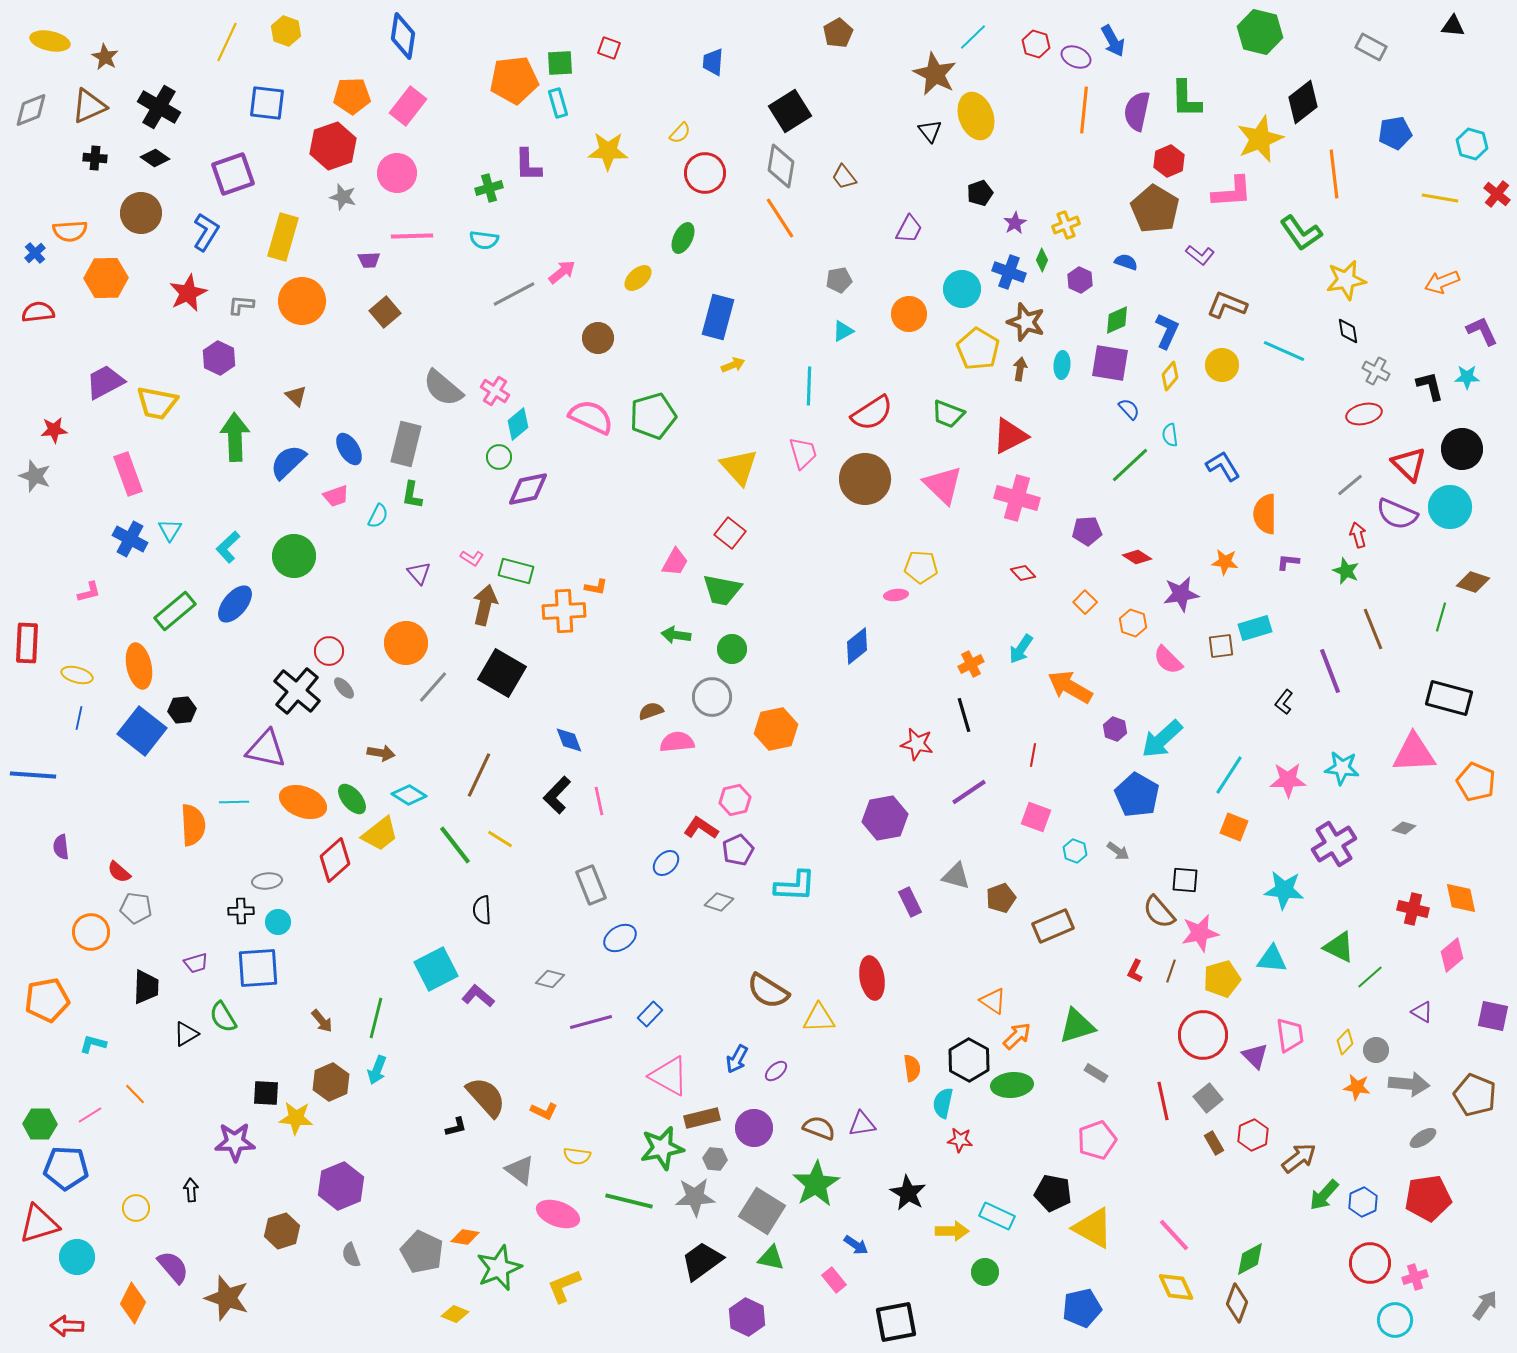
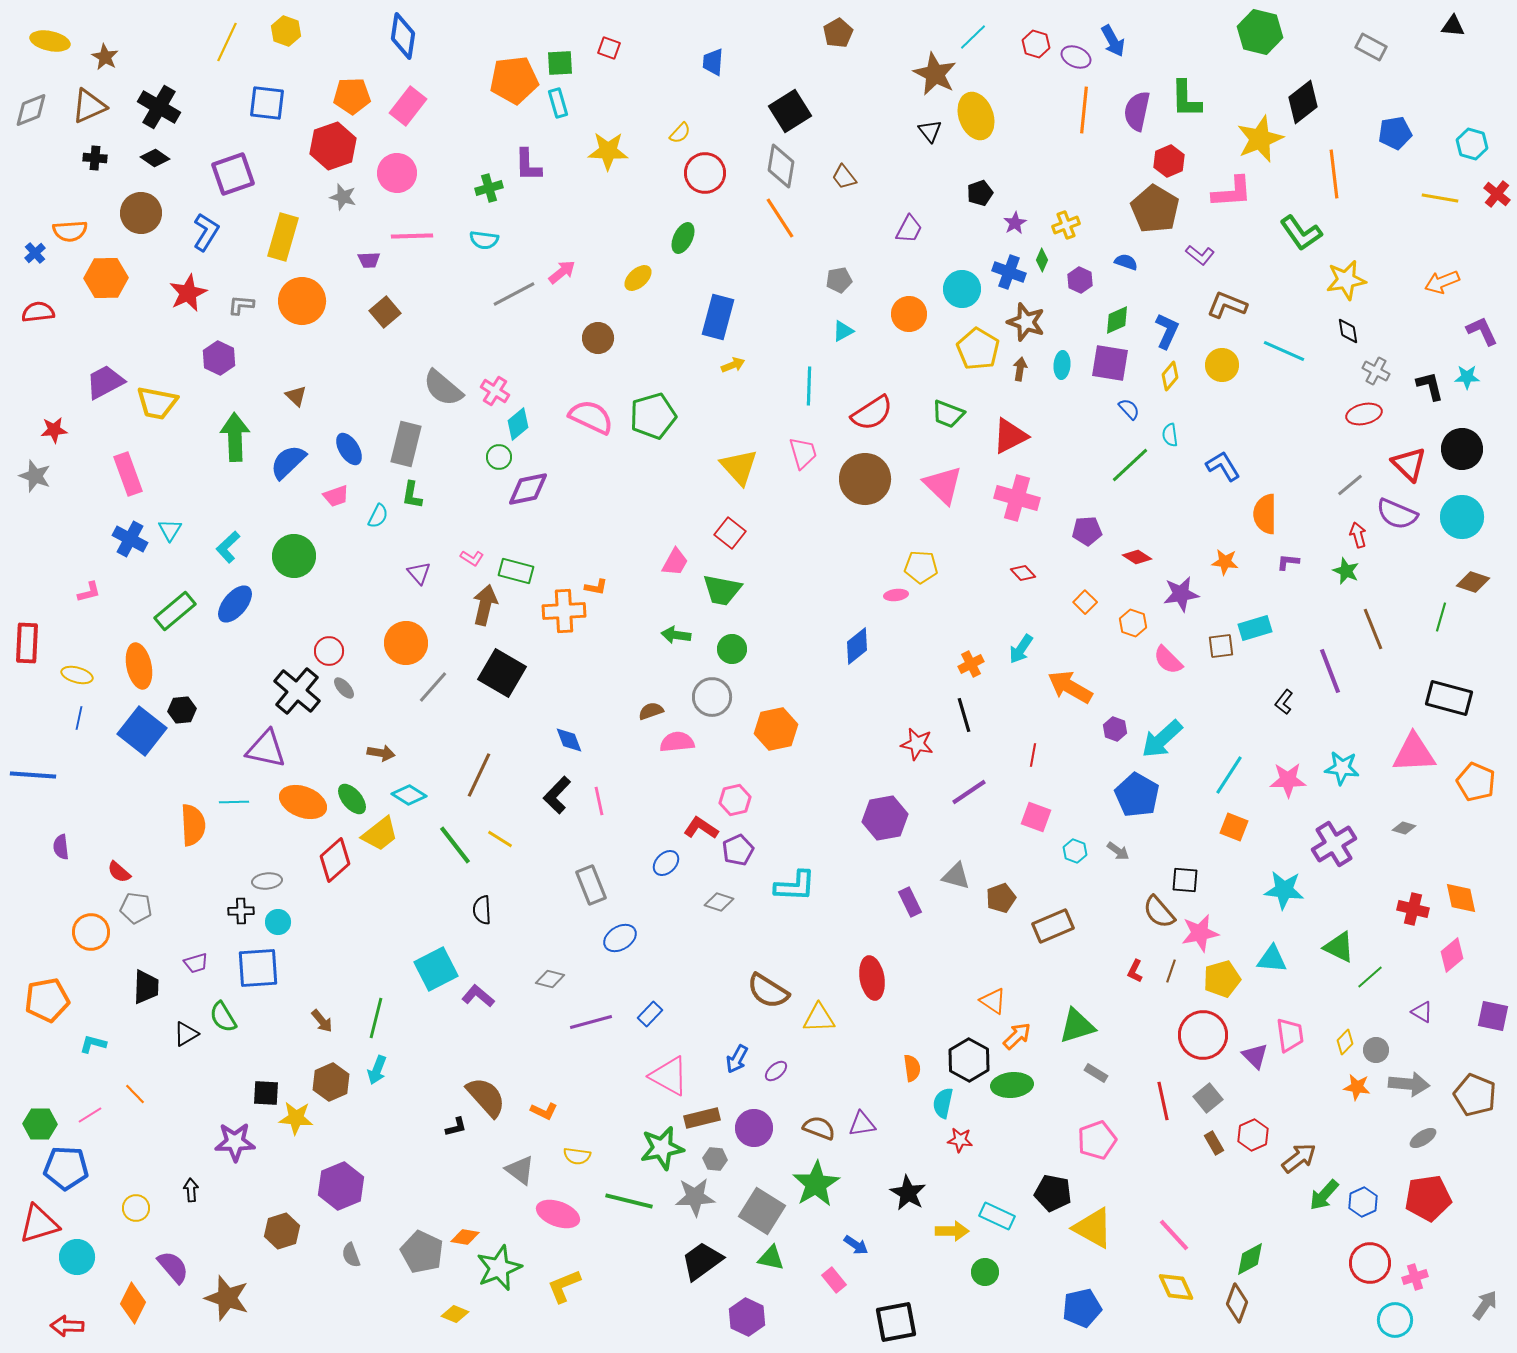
cyan circle at (1450, 507): moved 12 px right, 10 px down
